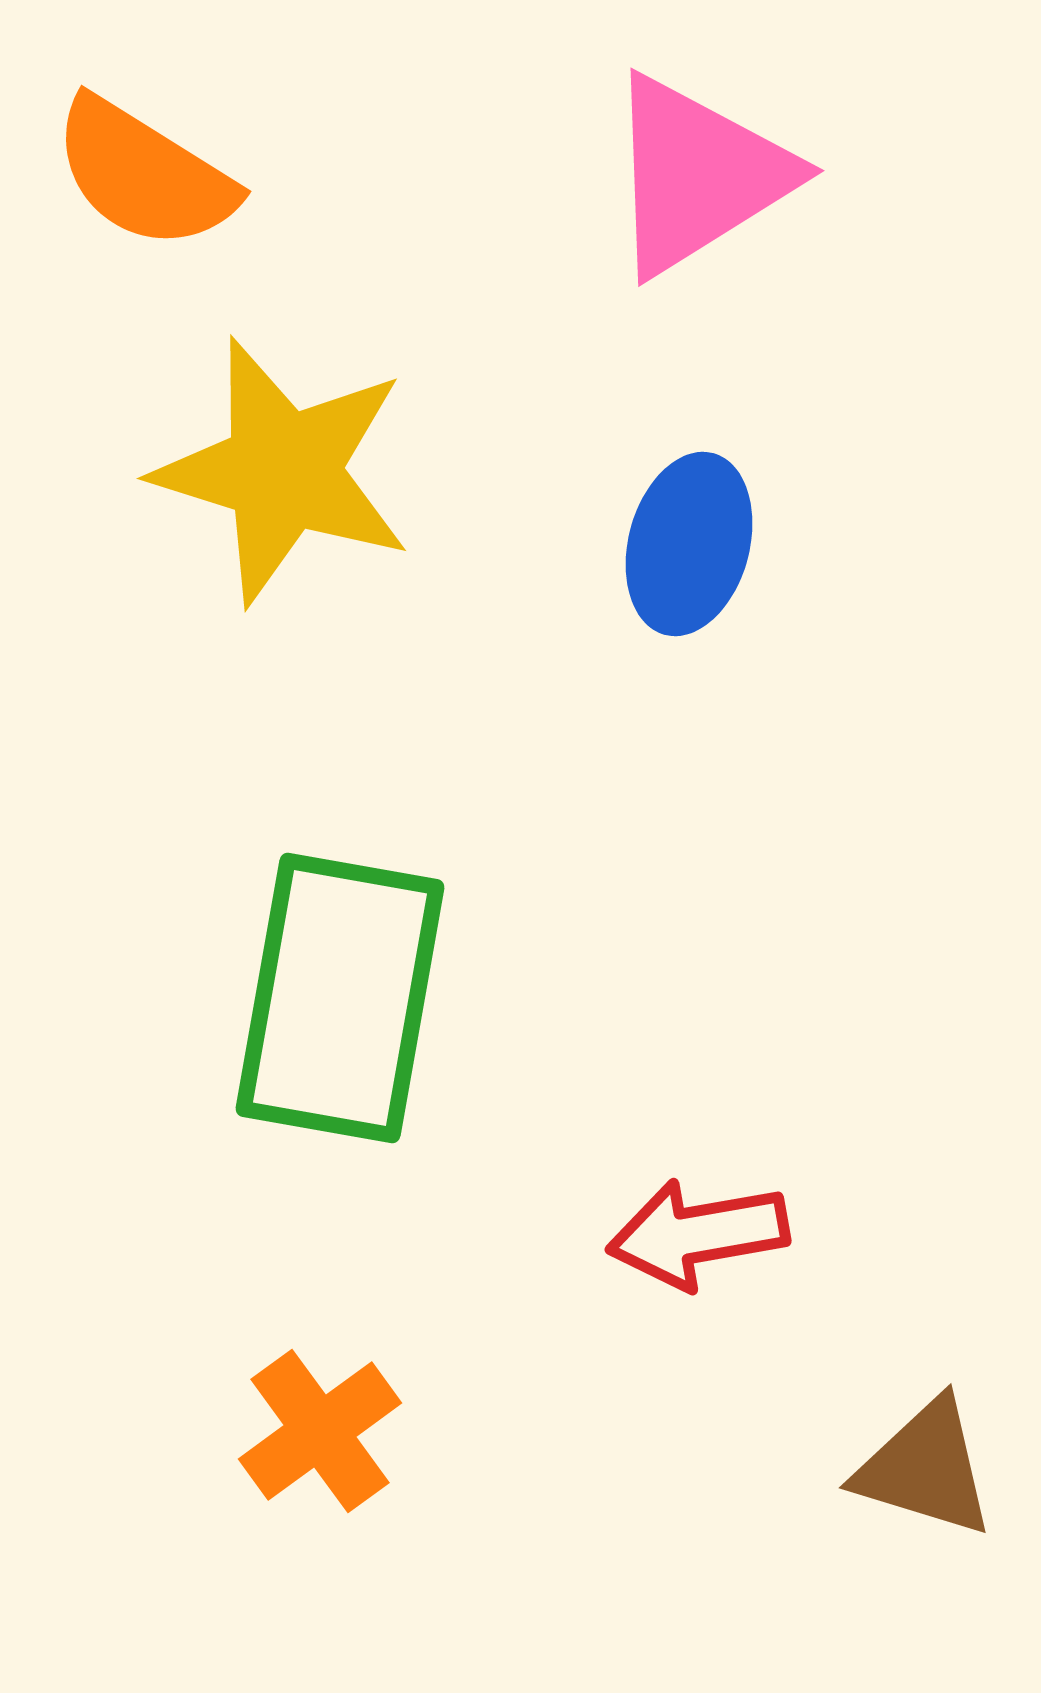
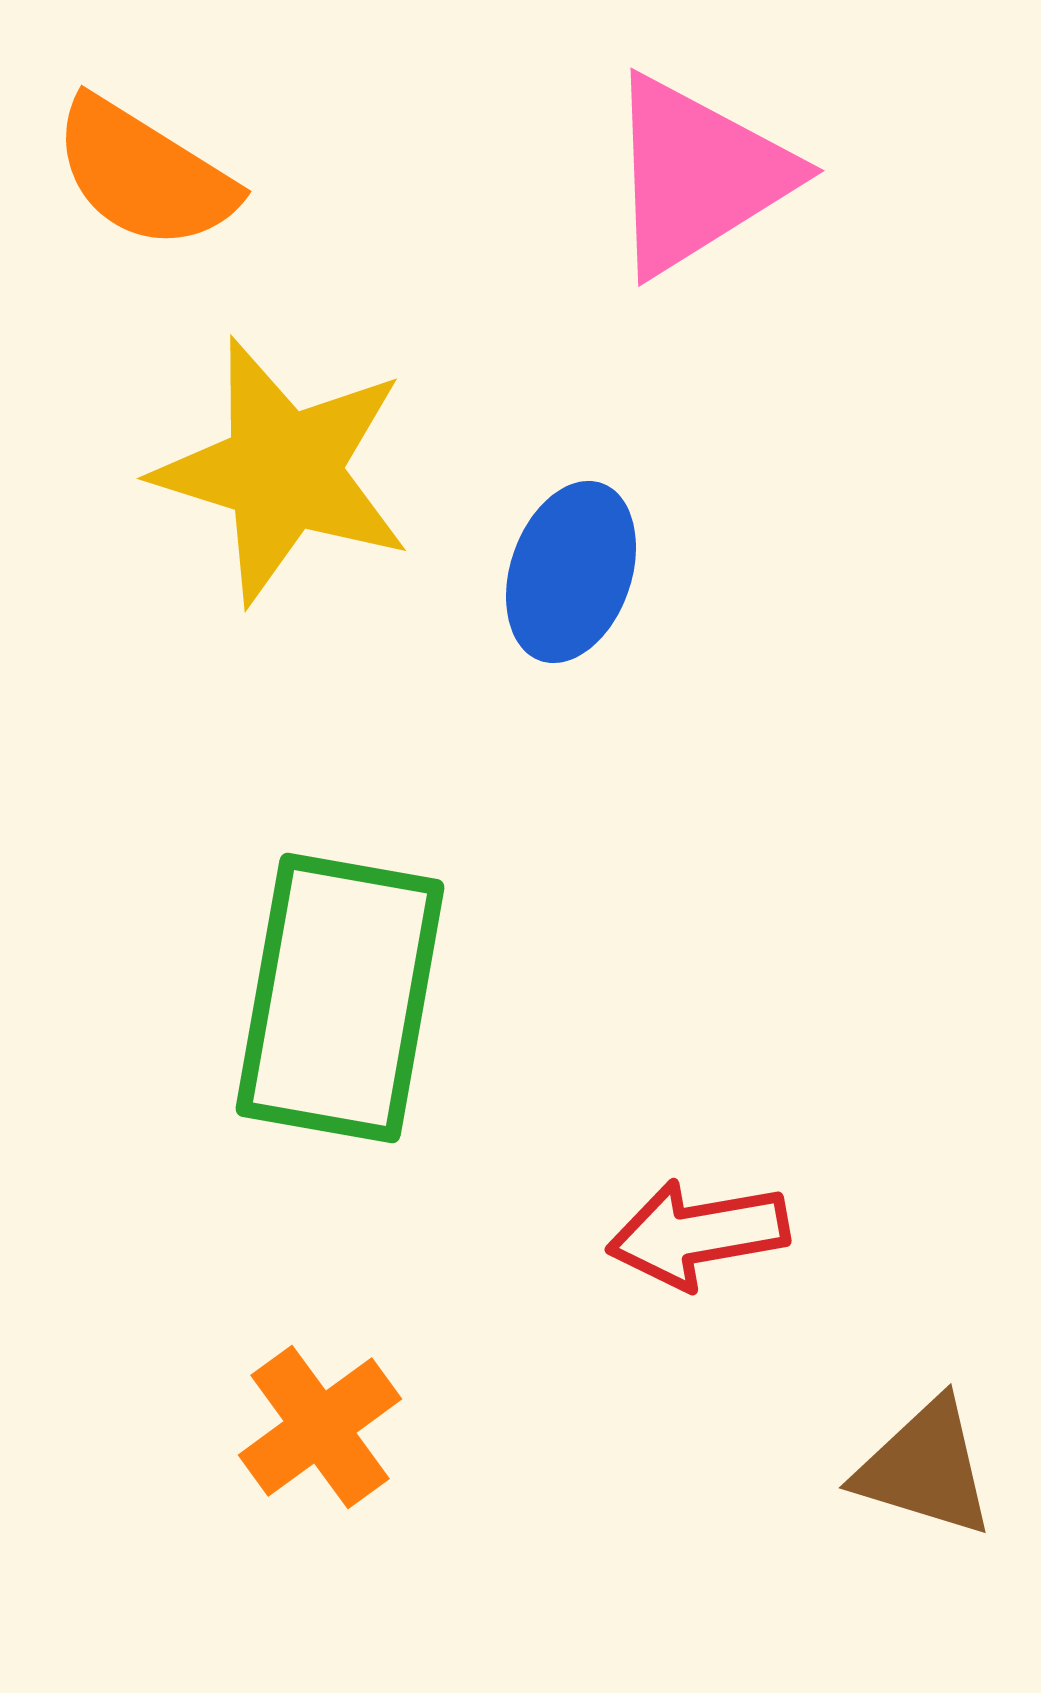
blue ellipse: moved 118 px left, 28 px down; rotated 4 degrees clockwise
orange cross: moved 4 px up
